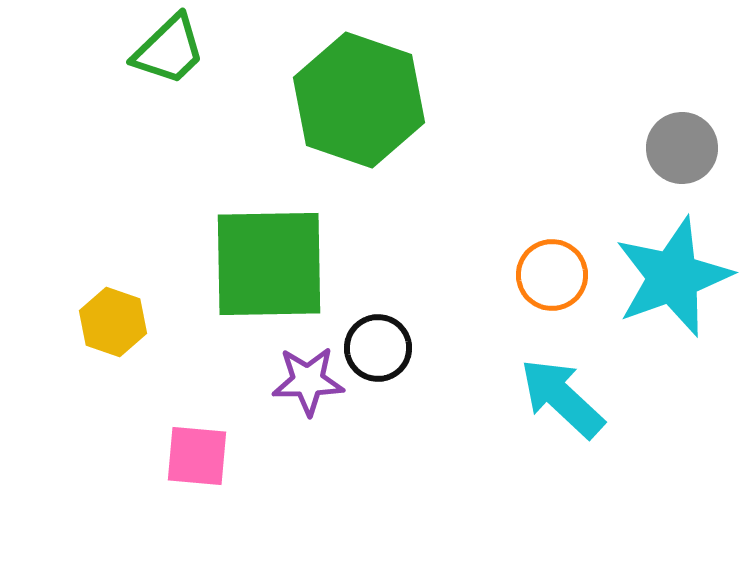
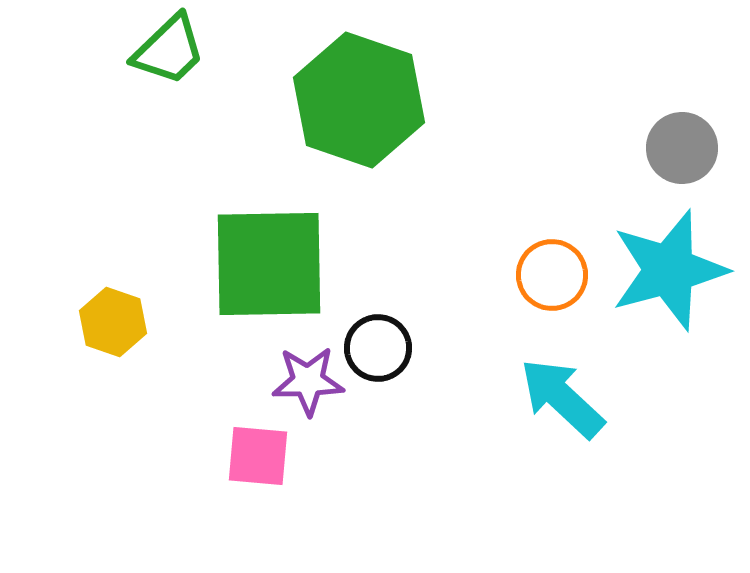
cyan star: moved 4 px left, 7 px up; rotated 5 degrees clockwise
pink square: moved 61 px right
